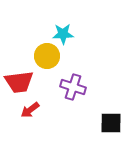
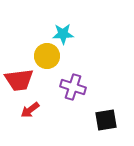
red trapezoid: moved 2 px up
black square: moved 5 px left, 3 px up; rotated 10 degrees counterclockwise
